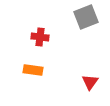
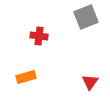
red cross: moved 1 px left, 1 px up
orange rectangle: moved 7 px left, 7 px down; rotated 24 degrees counterclockwise
